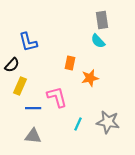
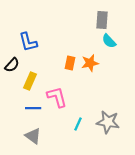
gray rectangle: rotated 12 degrees clockwise
cyan semicircle: moved 11 px right
orange star: moved 15 px up
yellow rectangle: moved 10 px right, 5 px up
gray triangle: rotated 30 degrees clockwise
